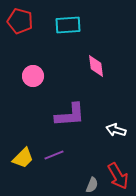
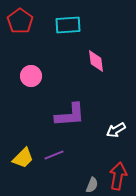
red pentagon: rotated 20 degrees clockwise
pink diamond: moved 5 px up
pink circle: moved 2 px left
white arrow: rotated 48 degrees counterclockwise
red arrow: rotated 140 degrees counterclockwise
